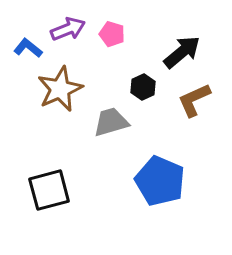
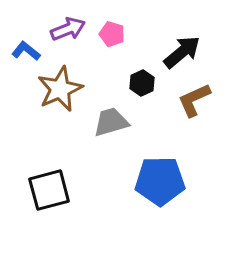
blue L-shape: moved 2 px left, 3 px down
black hexagon: moved 1 px left, 4 px up
blue pentagon: rotated 24 degrees counterclockwise
